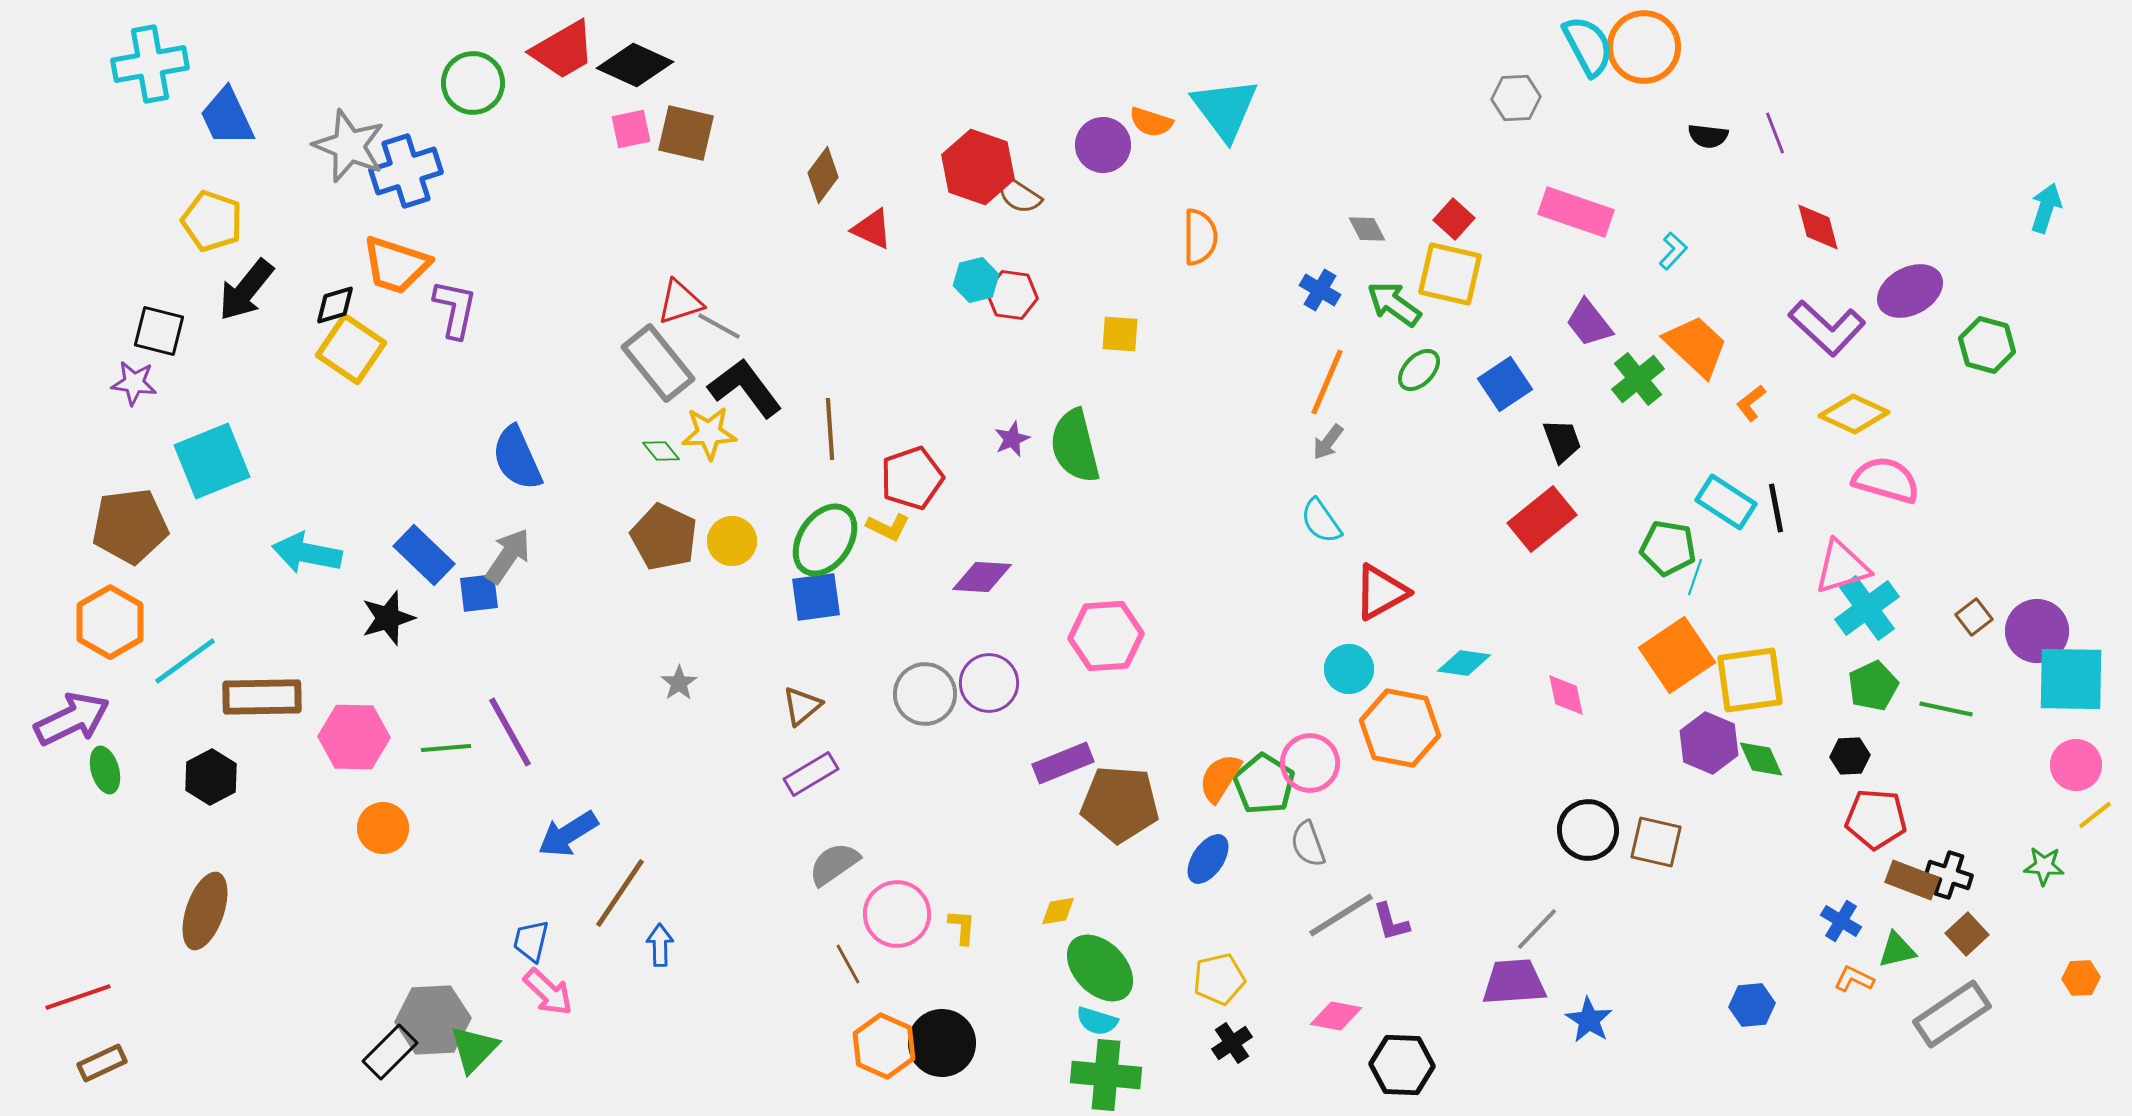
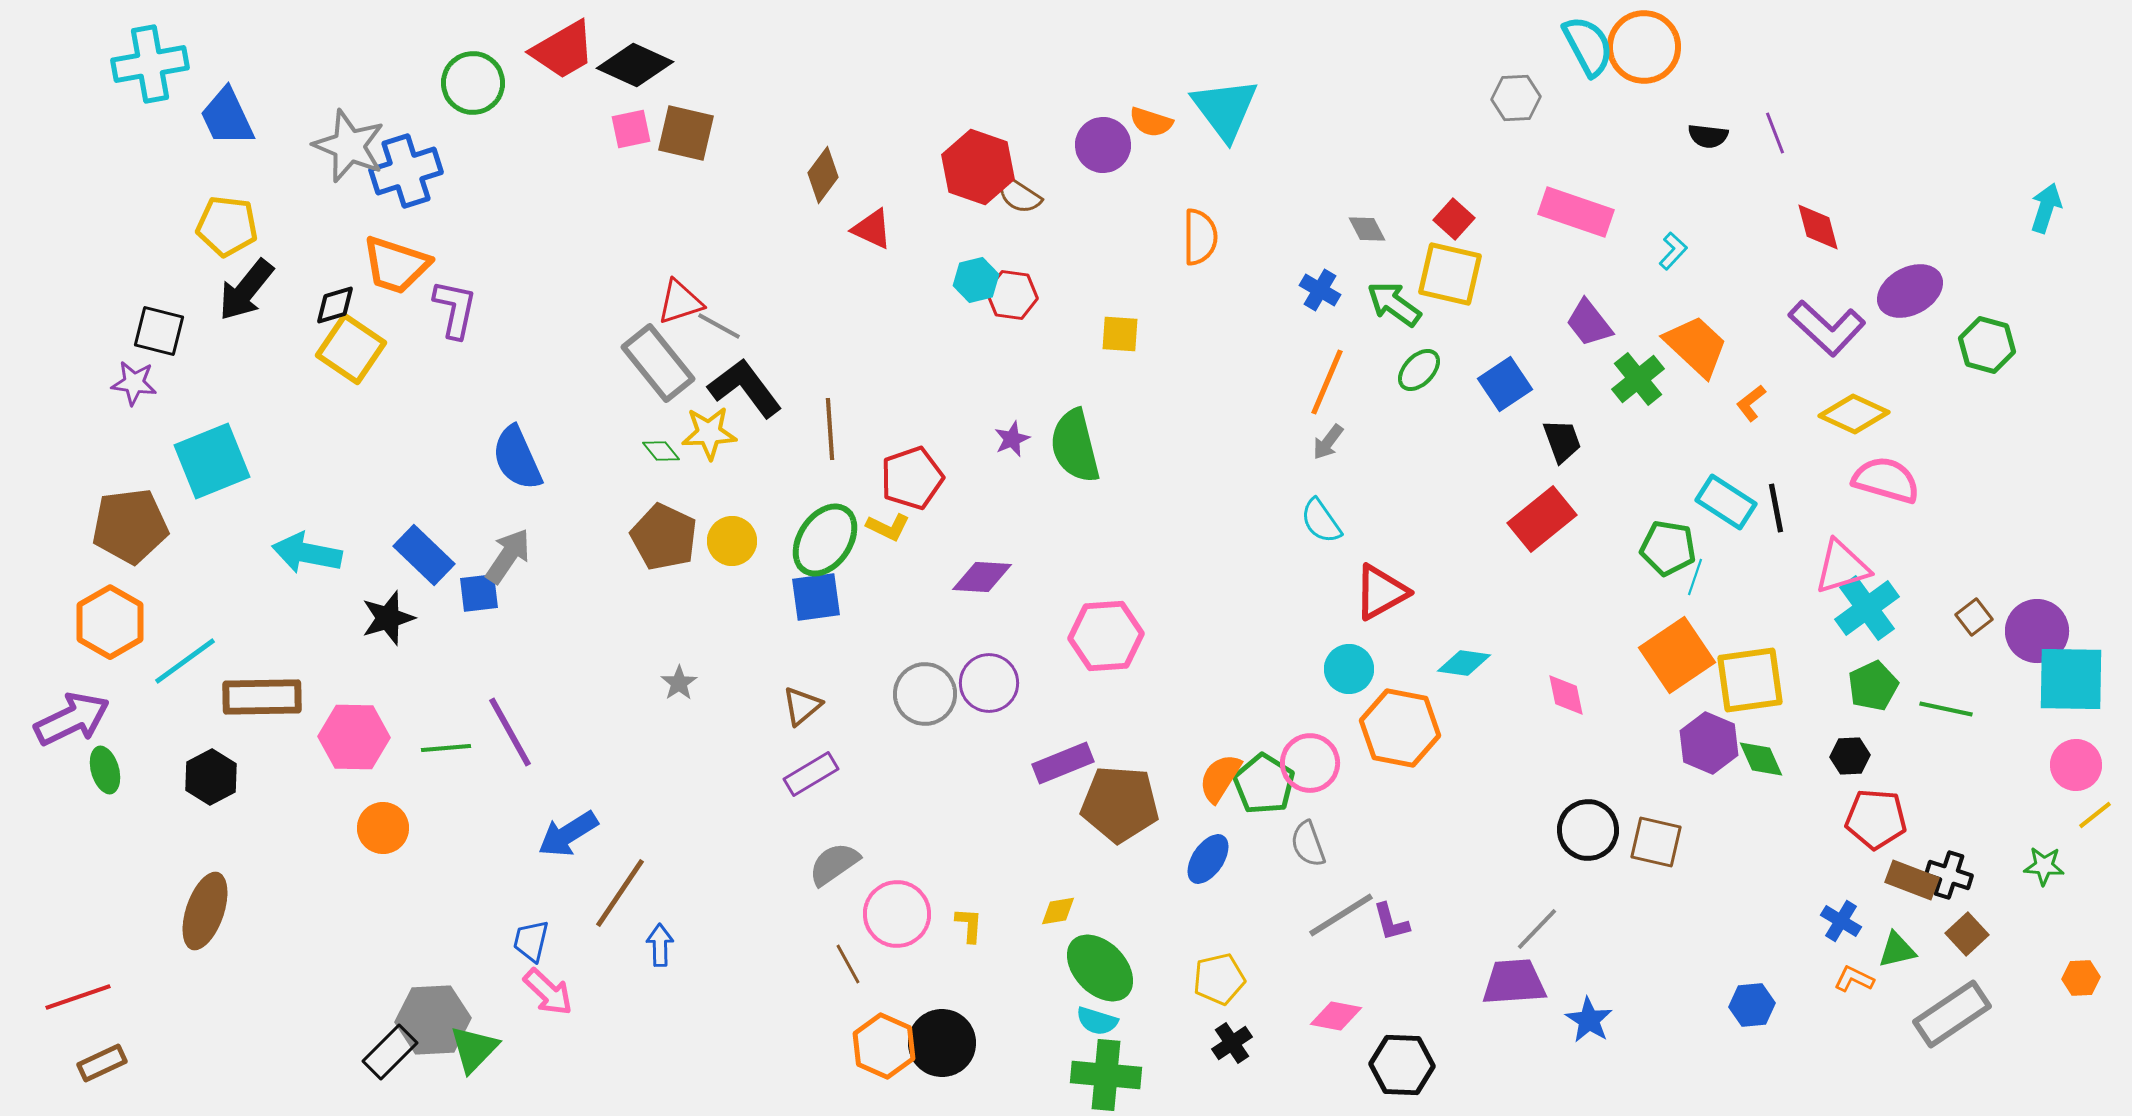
yellow pentagon at (212, 221): moved 15 px right, 5 px down; rotated 12 degrees counterclockwise
yellow L-shape at (962, 927): moved 7 px right, 2 px up
